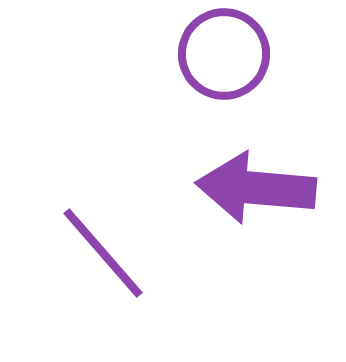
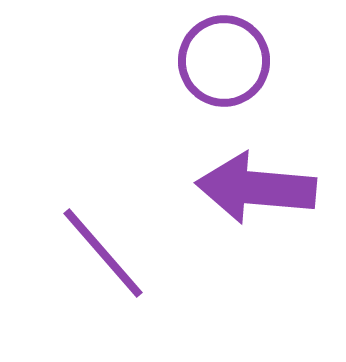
purple circle: moved 7 px down
